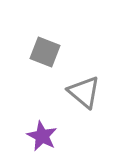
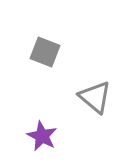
gray triangle: moved 11 px right, 5 px down
